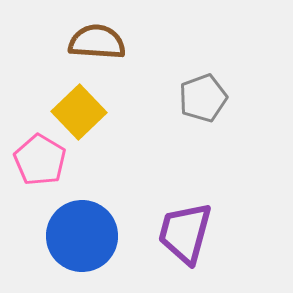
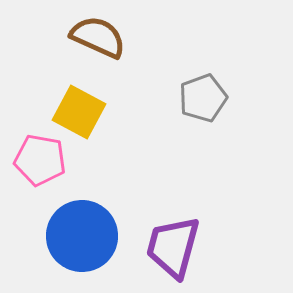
brown semicircle: moved 1 px right, 5 px up; rotated 20 degrees clockwise
yellow square: rotated 18 degrees counterclockwise
pink pentagon: rotated 21 degrees counterclockwise
purple trapezoid: moved 12 px left, 14 px down
